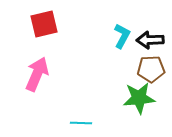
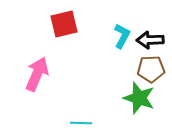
red square: moved 20 px right
green star: rotated 24 degrees clockwise
